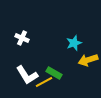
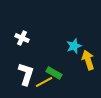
cyan star: moved 3 px down
yellow arrow: rotated 90 degrees clockwise
white L-shape: moved 1 px left, 1 px up; rotated 130 degrees counterclockwise
